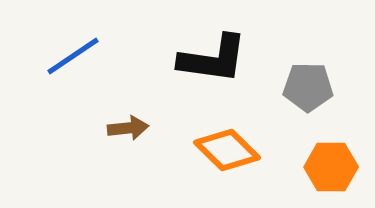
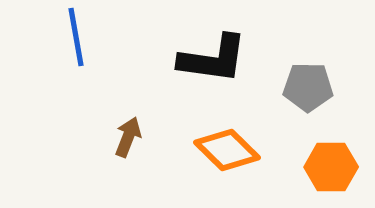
blue line: moved 3 px right, 19 px up; rotated 66 degrees counterclockwise
brown arrow: moved 9 px down; rotated 63 degrees counterclockwise
